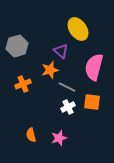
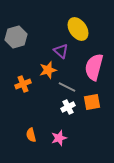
gray hexagon: moved 1 px left, 9 px up
orange star: moved 2 px left
orange square: rotated 18 degrees counterclockwise
